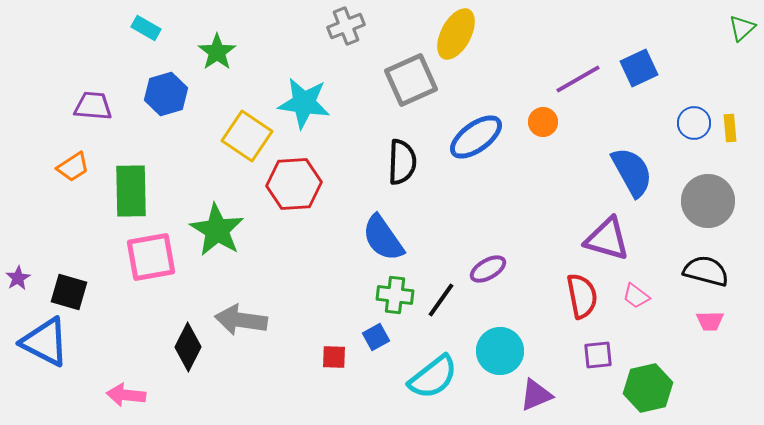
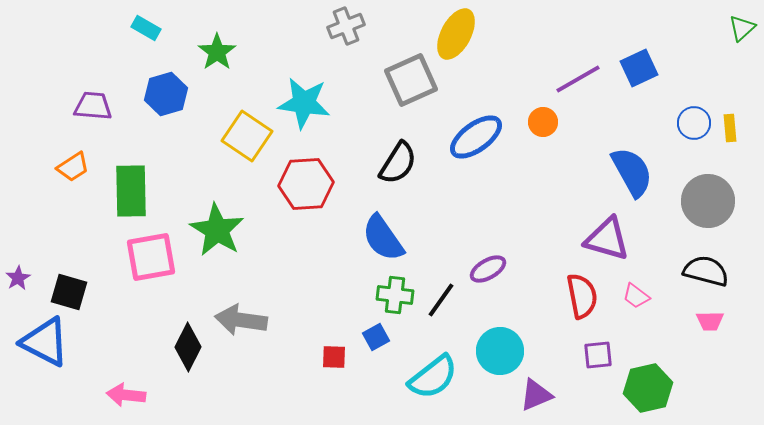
black semicircle at (402, 162): moved 4 px left, 1 px down; rotated 30 degrees clockwise
red hexagon at (294, 184): moved 12 px right
